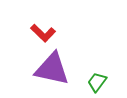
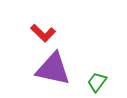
purple triangle: moved 1 px right
